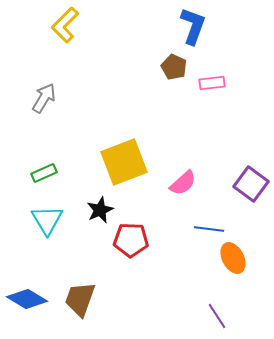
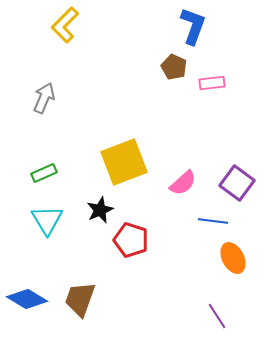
gray arrow: rotated 8 degrees counterclockwise
purple square: moved 14 px left, 1 px up
blue line: moved 4 px right, 8 px up
red pentagon: rotated 16 degrees clockwise
